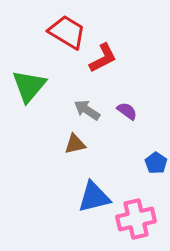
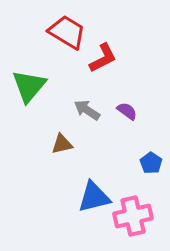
brown triangle: moved 13 px left
blue pentagon: moved 5 px left
pink cross: moved 3 px left, 3 px up
